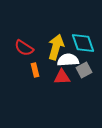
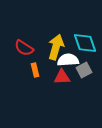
cyan diamond: moved 2 px right
